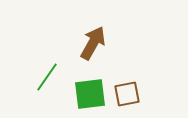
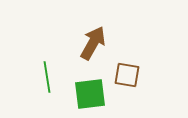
green line: rotated 44 degrees counterclockwise
brown square: moved 19 px up; rotated 20 degrees clockwise
